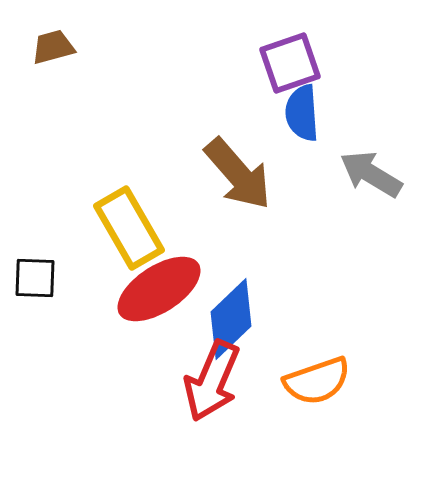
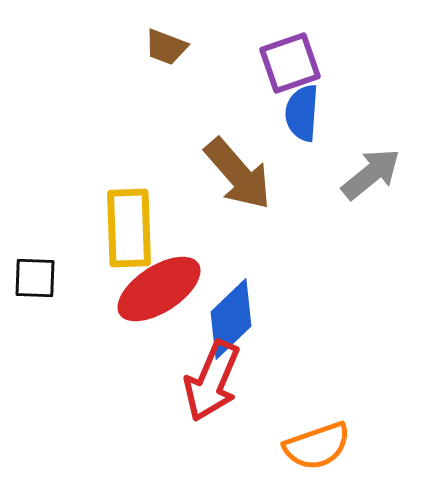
brown trapezoid: moved 113 px right; rotated 144 degrees counterclockwise
blue semicircle: rotated 8 degrees clockwise
gray arrow: rotated 110 degrees clockwise
yellow rectangle: rotated 28 degrees clockwise
orange semicircle: moved 65 px down
